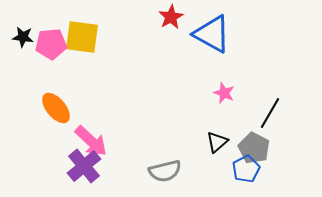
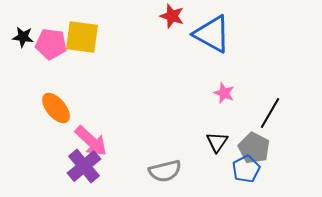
red star: moved 1 px right, 1 px up; rotated 25 degrees counterclockwise
pink pentagon: rotated 12 degrees clockwise
black triangle: rotated 15 degrees counterclockwise
